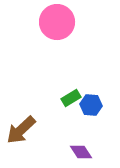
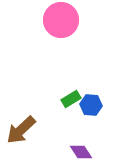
pink circle: moved 4 px right, 2 px up
green rectangle: moved 1 px down
